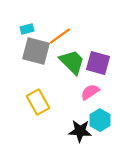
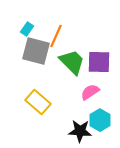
cyan rectangle: rotated 40 degrees counterclockwise
orange line: moved 4 px left; rotated 30 degrees counterclockwise
purple square: moved 1 px right, 1 px up; rotated 15 degrees counterclockwise
yellow rectangle: rotated 20 degrees counterclockwise
